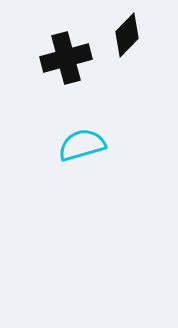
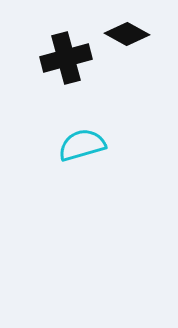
black diamond: moved 1 px up; rotated 75 degrees clockwise
